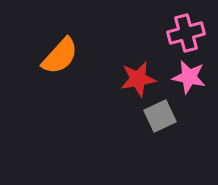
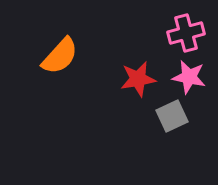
gray square: moved 12 px right
